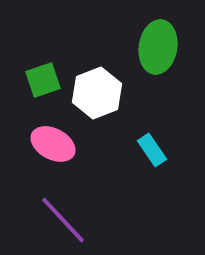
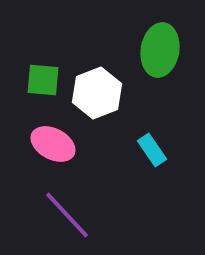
green ellipse: moved 2 px right, 3 px down
green square: rotated 24 degrees clockwise
purple line: moved 4 px right, 5 px up
